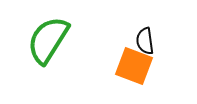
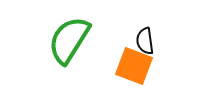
green semicircle: moved 21 px right
